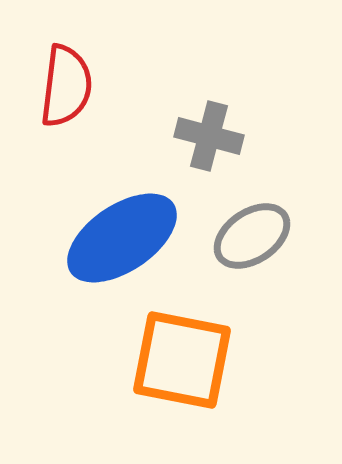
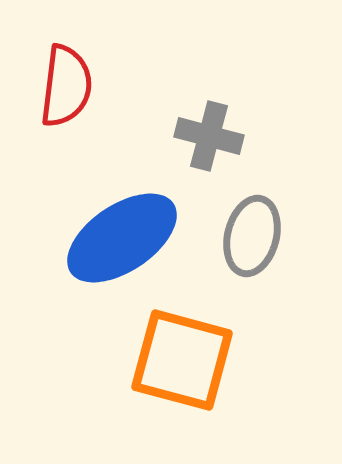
gray ellipse: rotated 42 degrees counterclockwise
orange square: rotated 4 degrees clockwise
